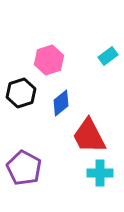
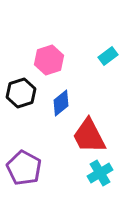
cyan cross: rotated 30 degrees counterclockwise
